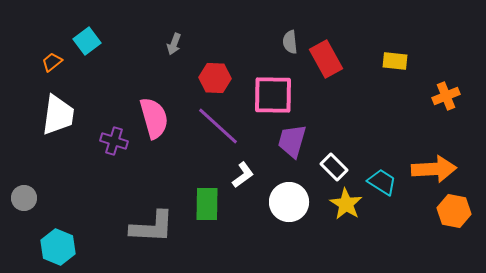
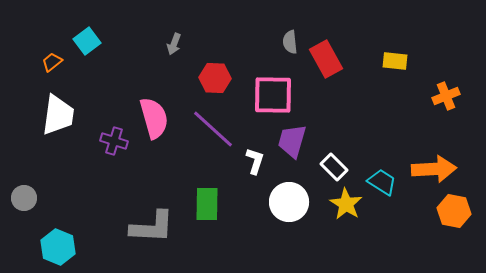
purple line: moved 5 px left, 3 px down
white L-shape: moved 12 px right, 14 px up; rotated 36 degrees counterclockwise
